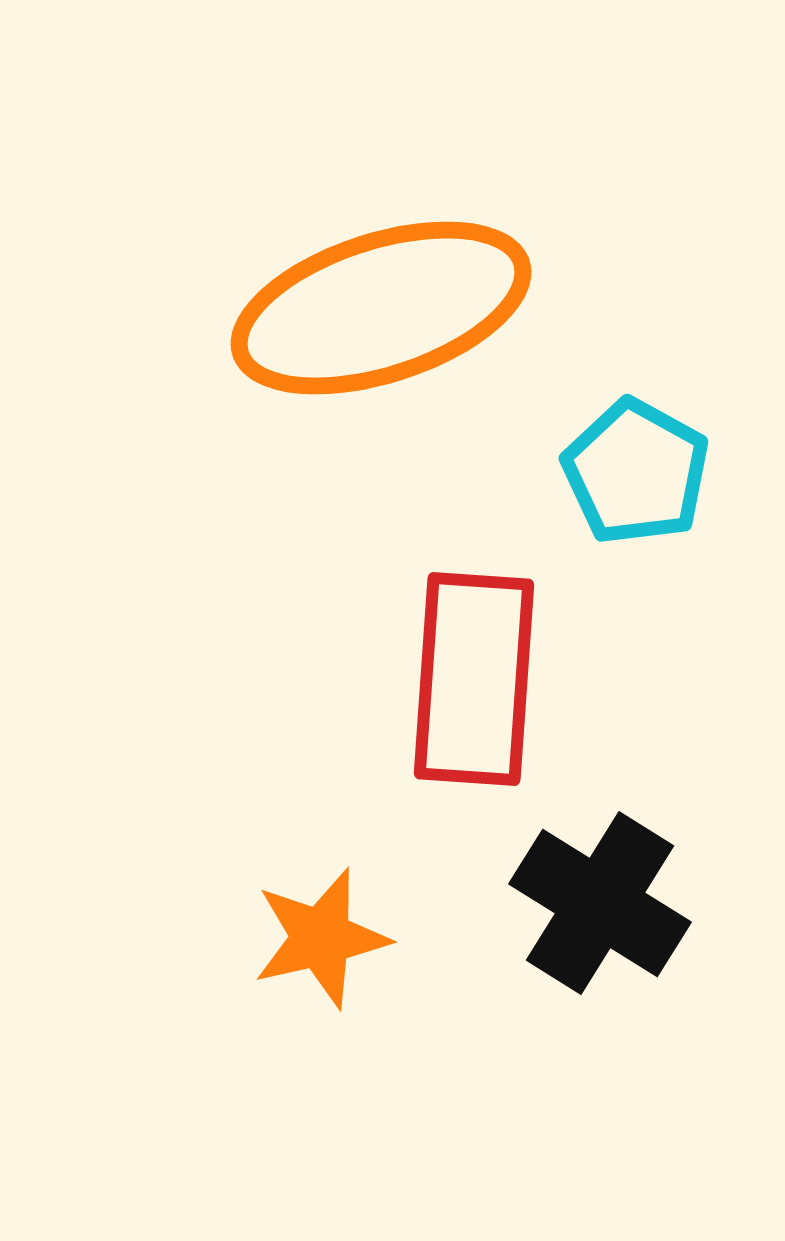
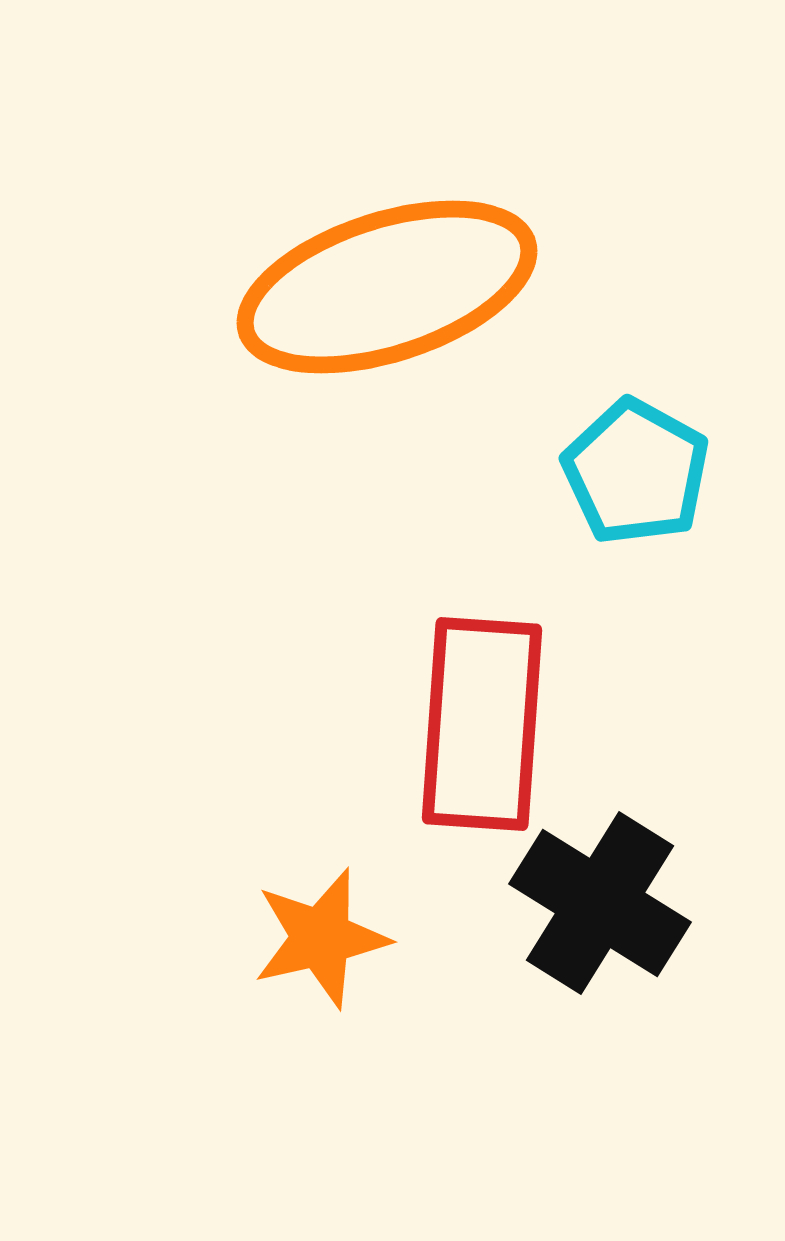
orange ellipse: moved 6 px right, 21 px up
red rectangle: moved 8 px right, 45 px down
